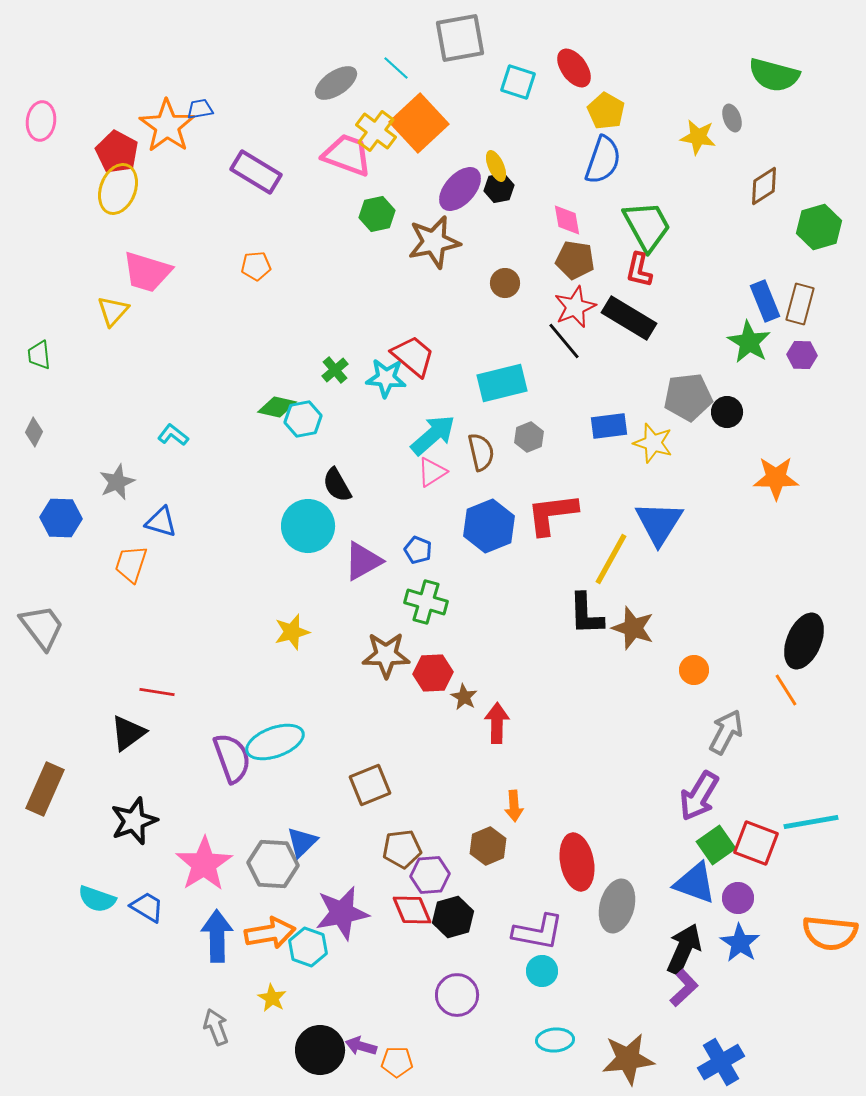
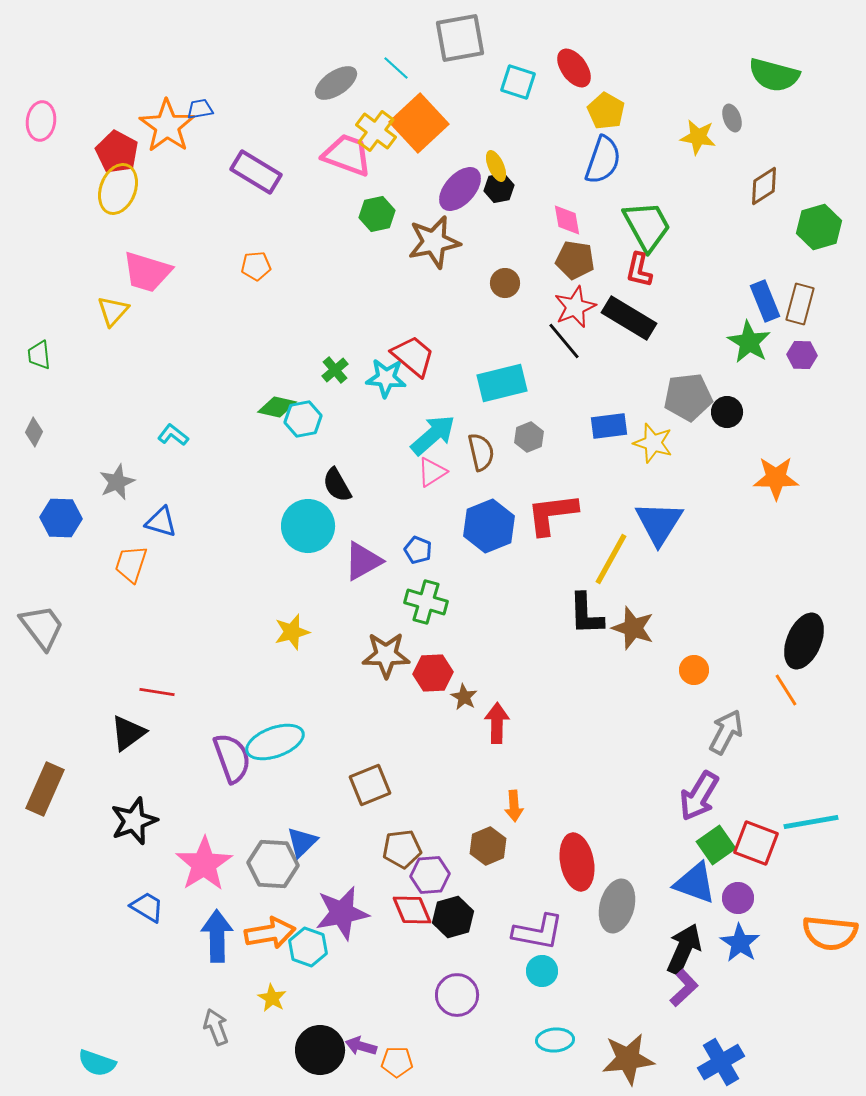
cyan semicircle at (97, 899): moved 164 px down
